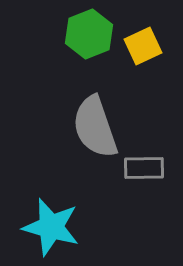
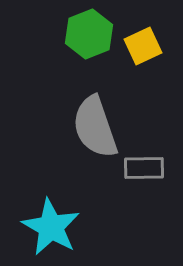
cyan star: rotated 14 degrees clockwise
